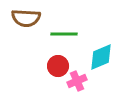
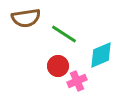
brown semicircle: rotated 12 degrees counterclockwise
green line: rotated 32 degrees clockwise
cyan diamond: moved 2 px up
